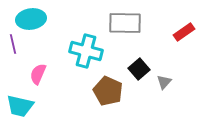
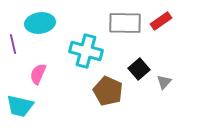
cyan ellipse: moved 9 px right, 4 px down
red rectangle: moved 23 px left, 11 px up
